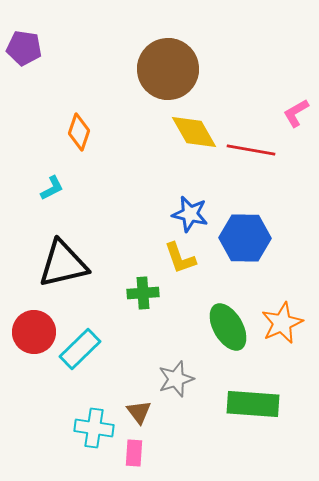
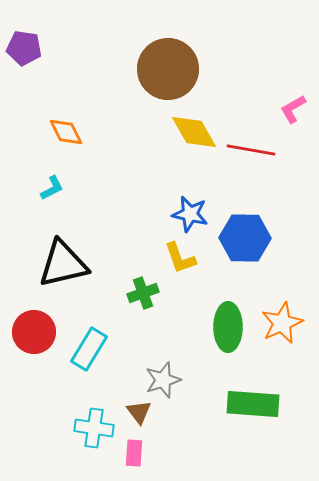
pink L-shape: moved 3 px left, 4 px up
orange diamond: moved 13 px left; rotated 45 degrees counterclockwise
green cross: rotated 16 degrees counterclockwise
green ellipse: rotated 30 degrees clockwise
cyan rectangle: moved 9 px right; rotated 15 degrees counterclockwise
gray star: moved 13 px left, 1 px down
